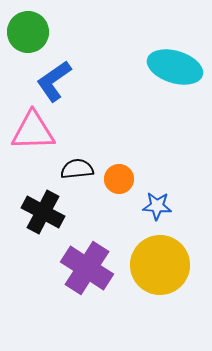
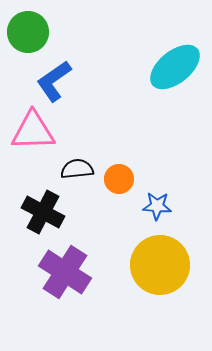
cyan ellipse: rotated 56 degrees counterclockwise
purple cross: moved 22 px left, 4 px down
